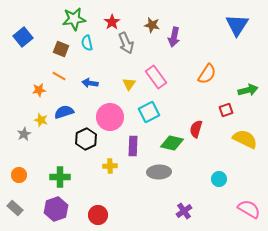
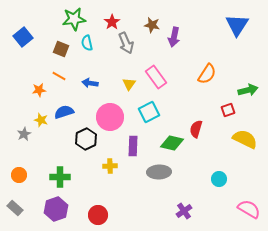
red square: moved 2 px right
